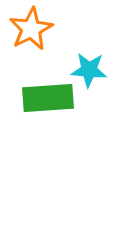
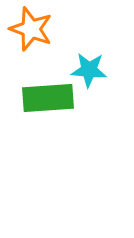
orange star: rotated 24 degrees counterclockwise
